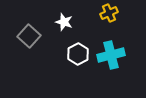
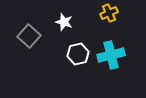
white hexagon: rotated 15 degrees clockwise
